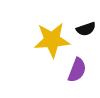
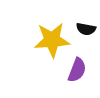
black semicircle: rotated 30 degrees clockwise
